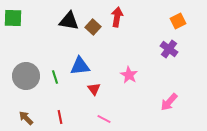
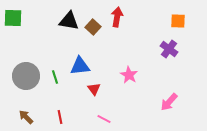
orange square: rotated 28 degrees clockwise
brown arrow: moved 1 px up
